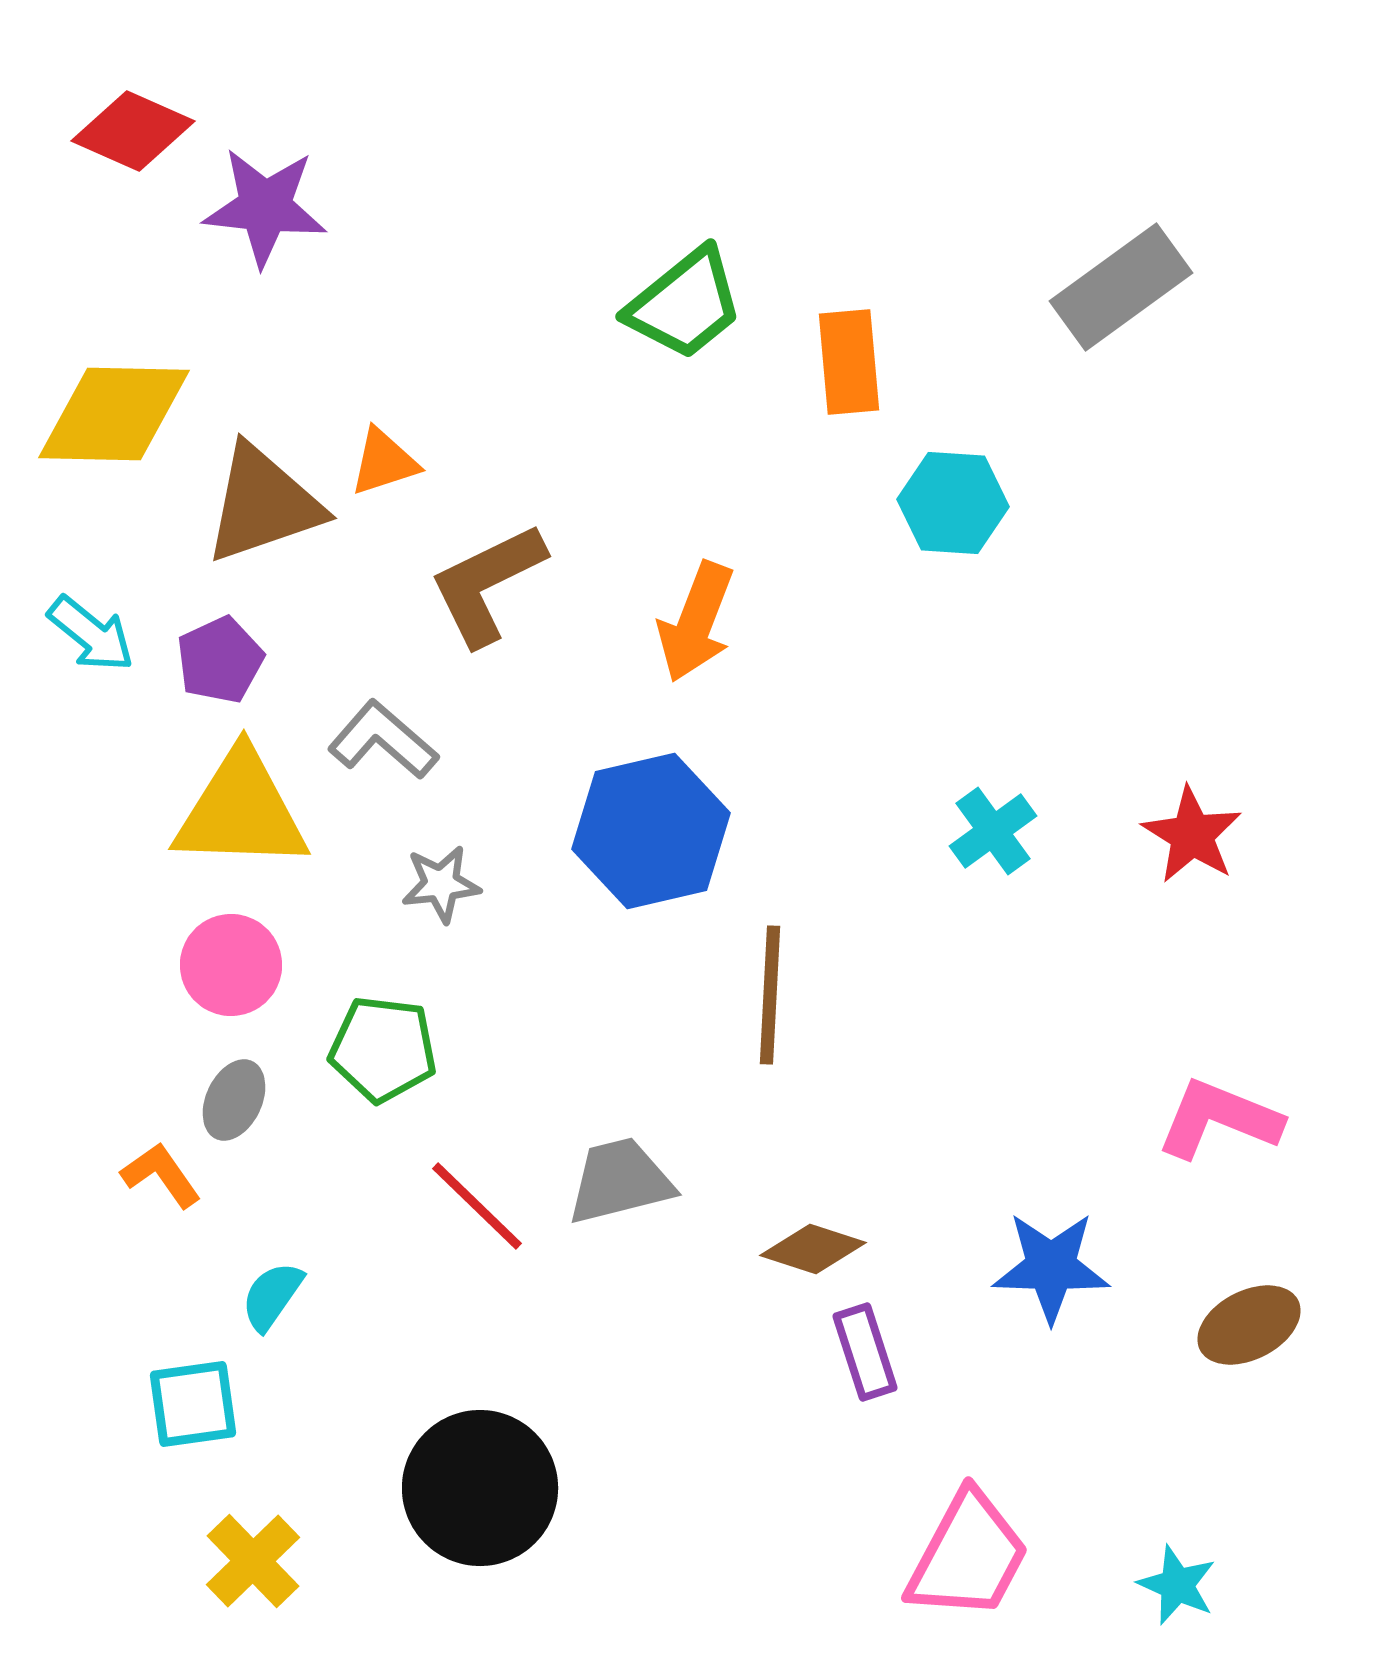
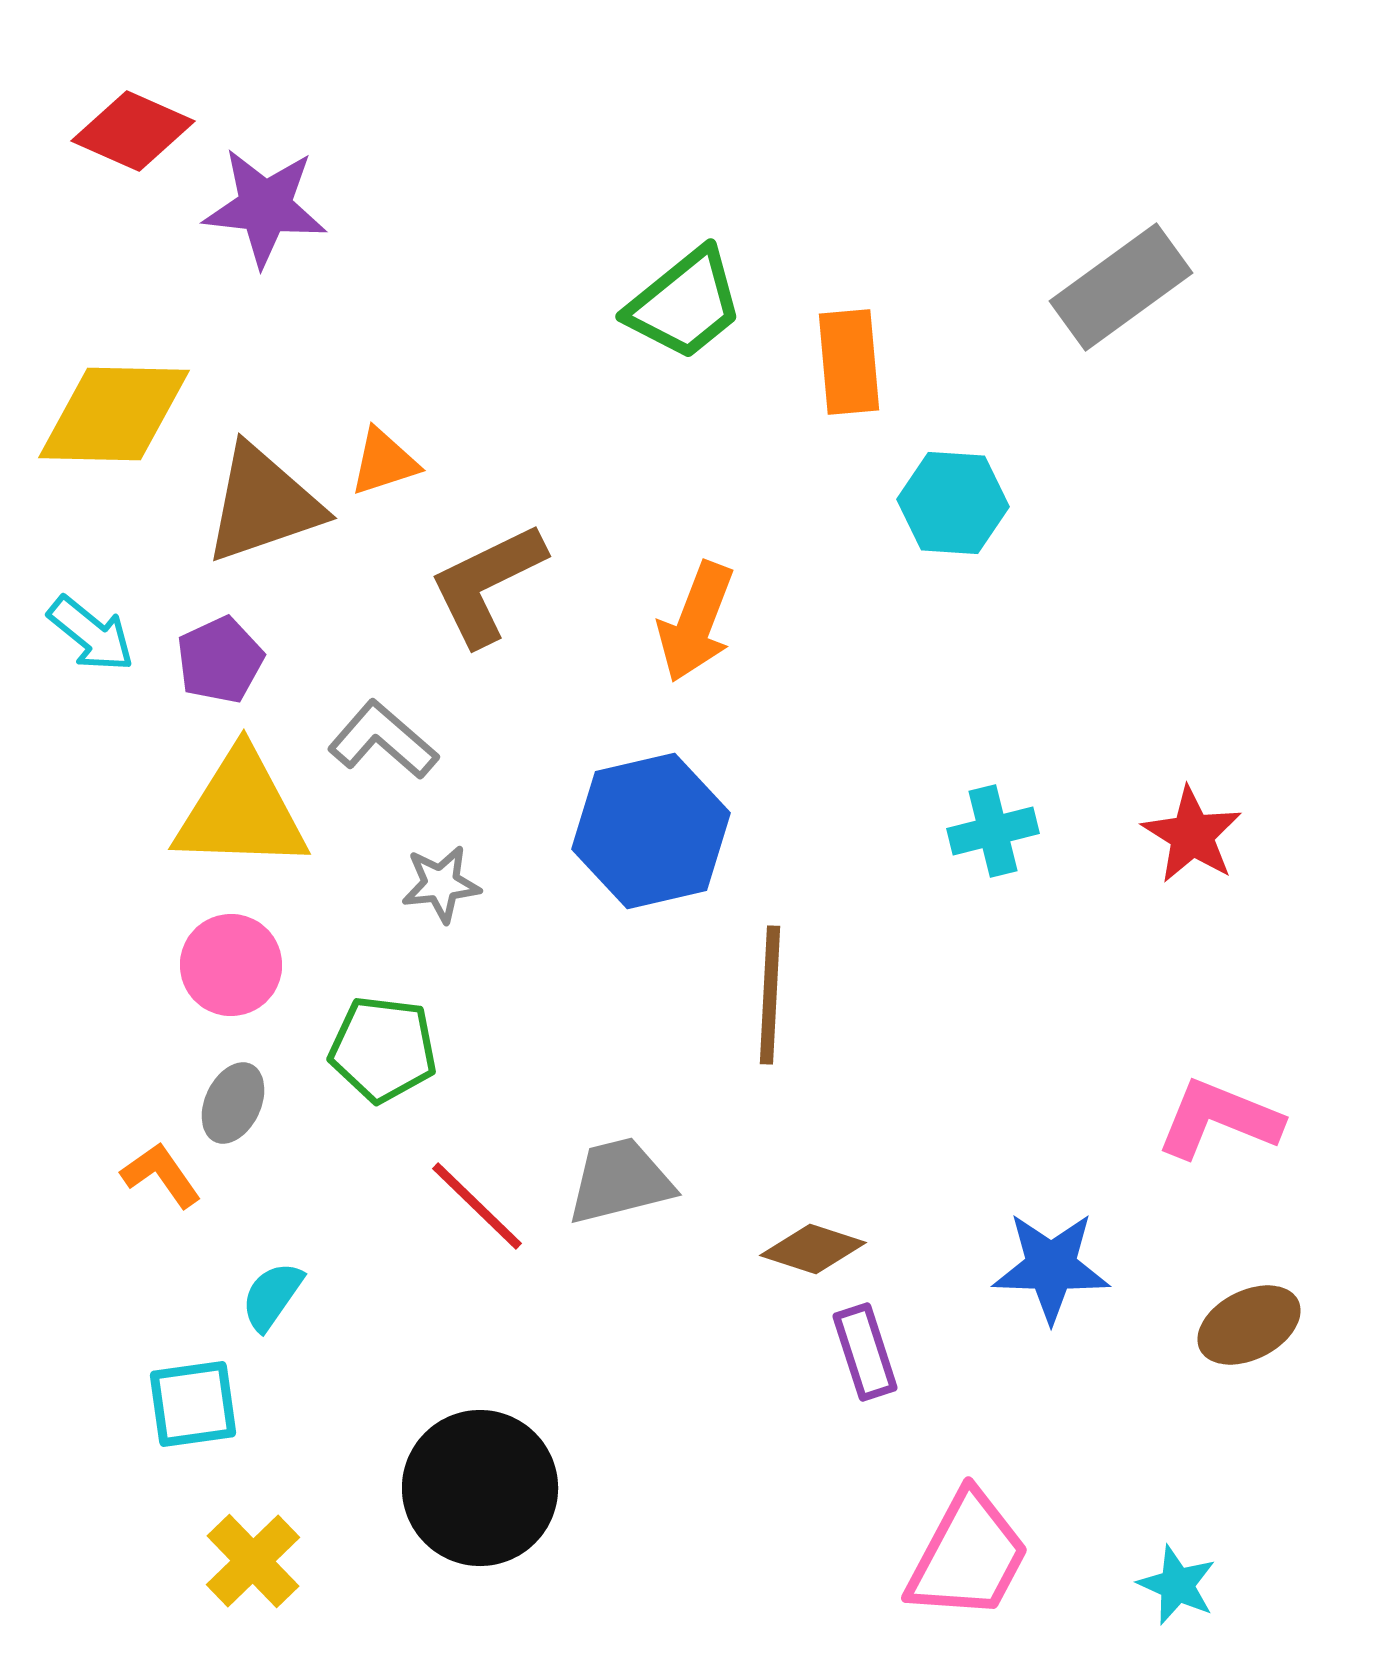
cyan cross: rotated 22 degrees clockwise
gray ellipse: moved 1 px left, 3 px down
